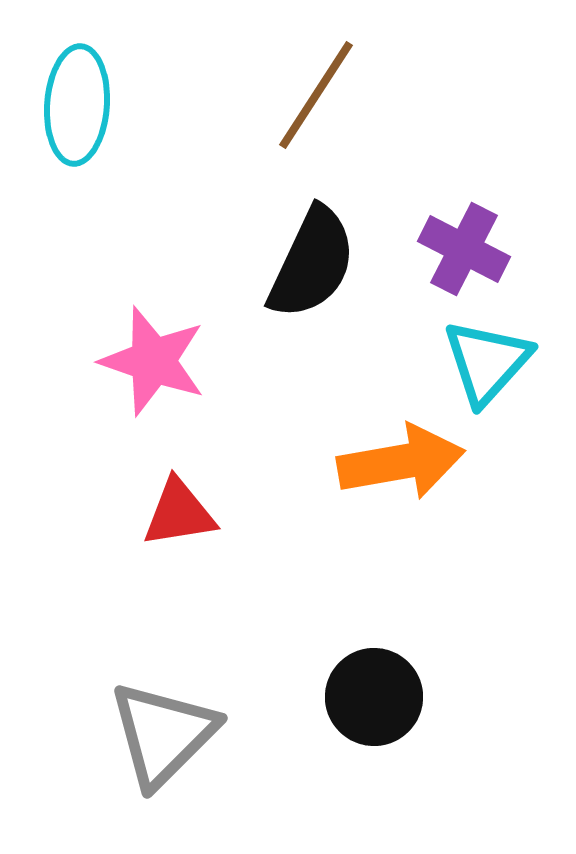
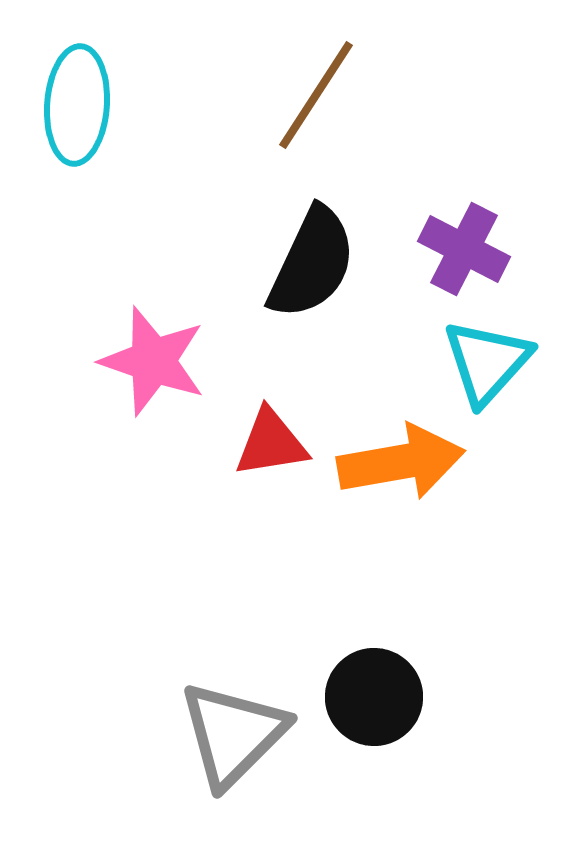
red triangle: moved 92 px right, 70 px up
gray triangle: moved 70 px right
